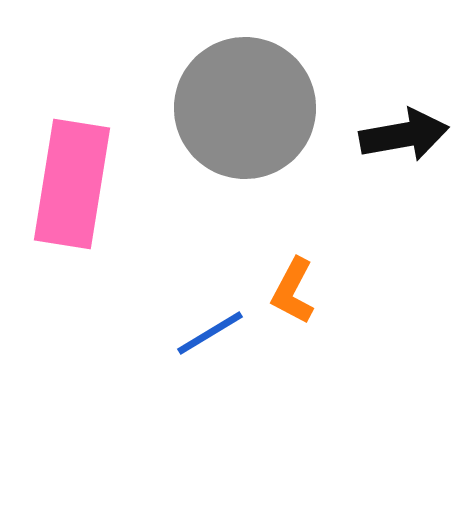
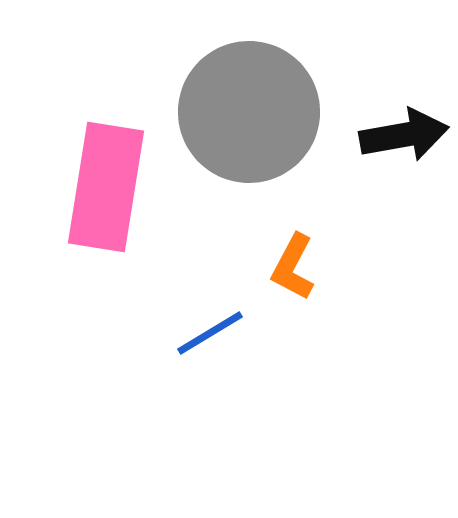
gray circle: moved 4 px right, 4 px down
pink rectangle: moved 34 px right, 3 px down
orange L-shape: moved 24 px up
